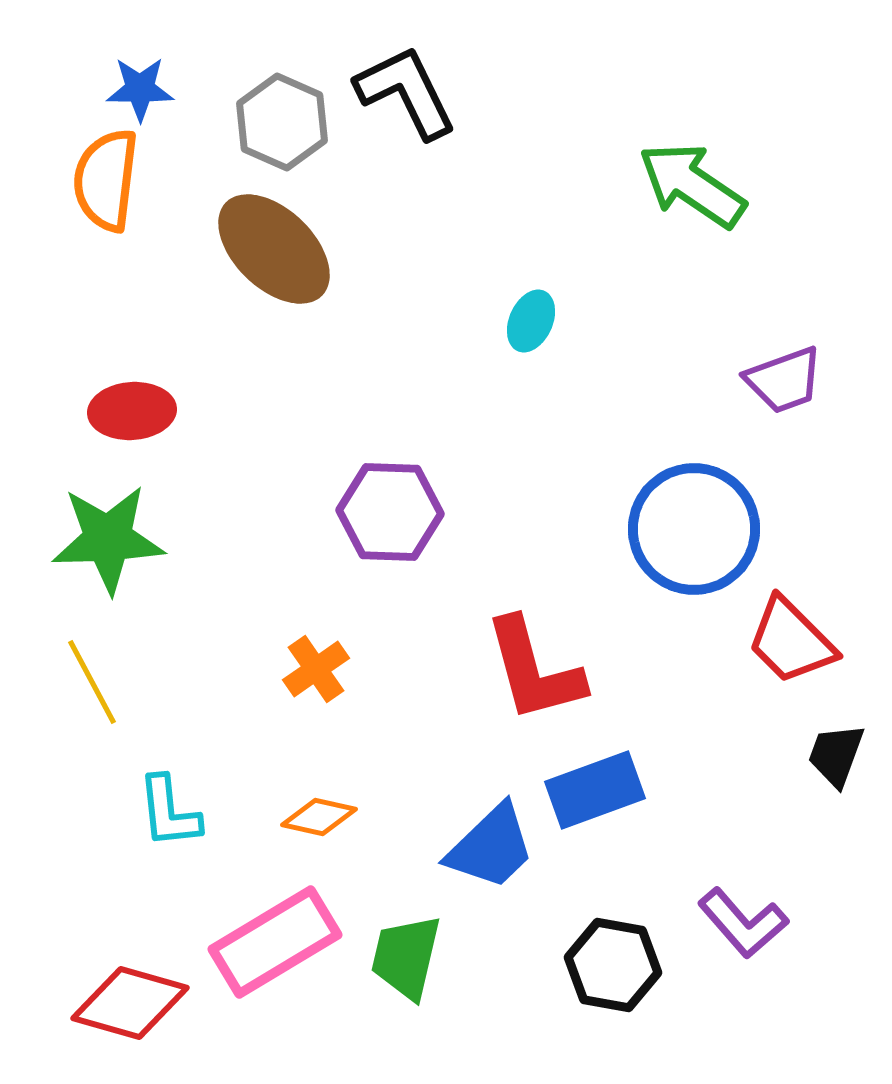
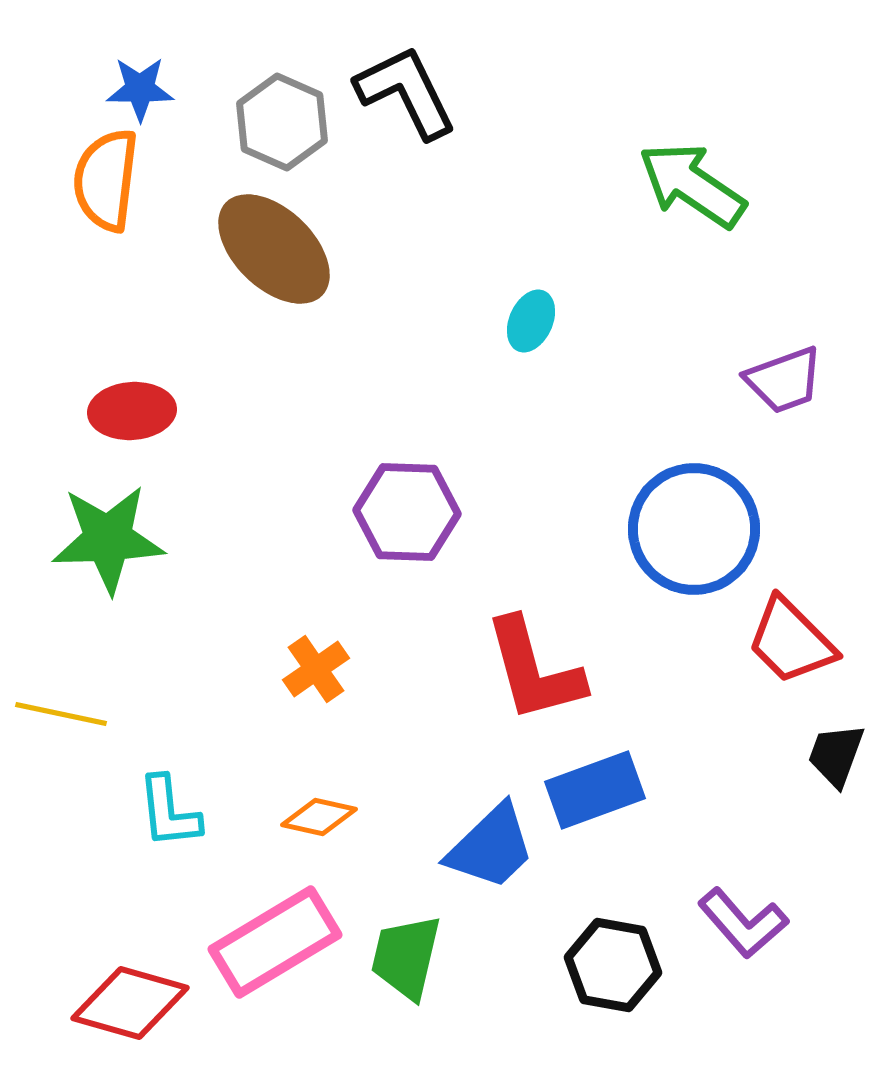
purple hexagon: moved 17 px right
yellow line: moved 31 px left, 32 px down; rotated 50 degrees counterclockwise
